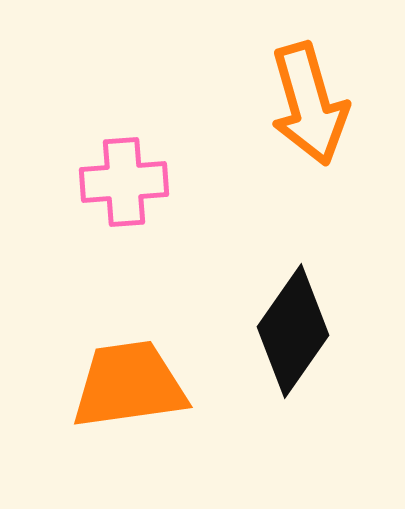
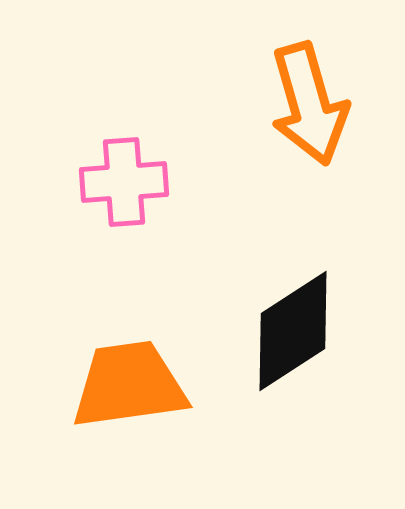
black diamond: rotated 22 degrees clockwise
